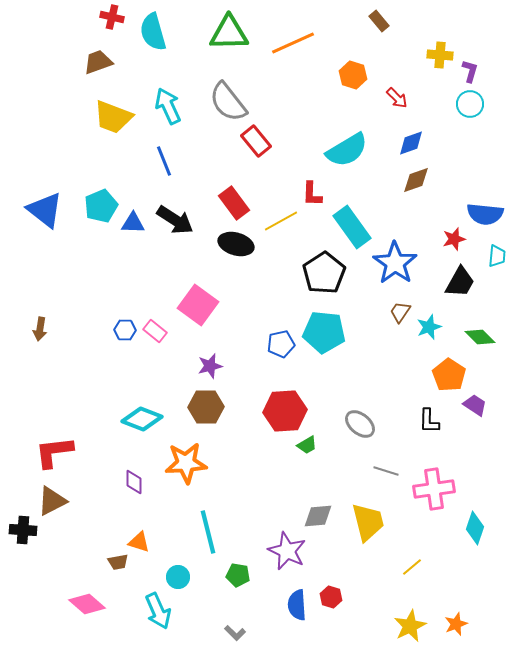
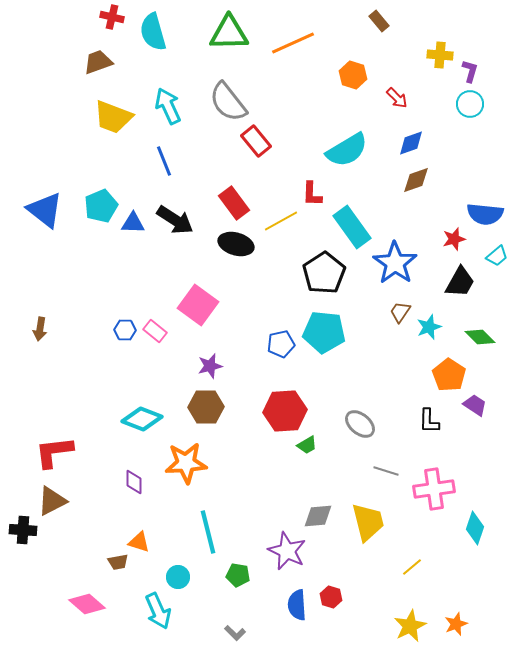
cyan trapezoid at (497, 256): rotated 45 degrees clockwise
